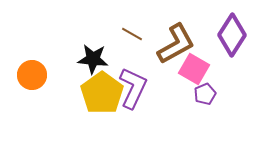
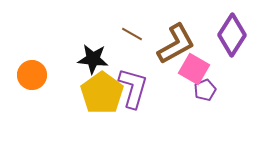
purple L-shape: rotated 9 degrees counterclockwise
purple pentagon: moved 4 px up
